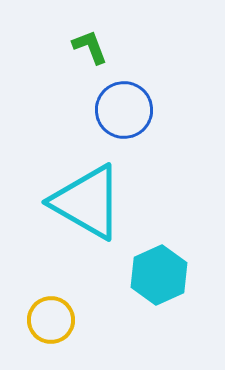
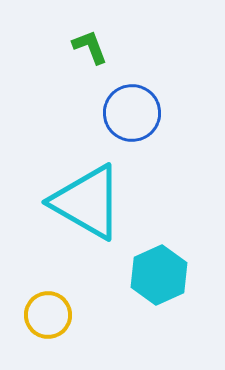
blue circle: moved 8 px right, 3 px down
yellow circle: moved 3 px left, 5 px up
